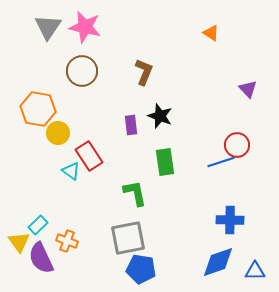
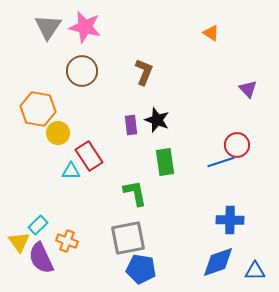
black star: moved 3 px left, 4 px down
cyan triangle: rotated 36 degrees counterclockwise
